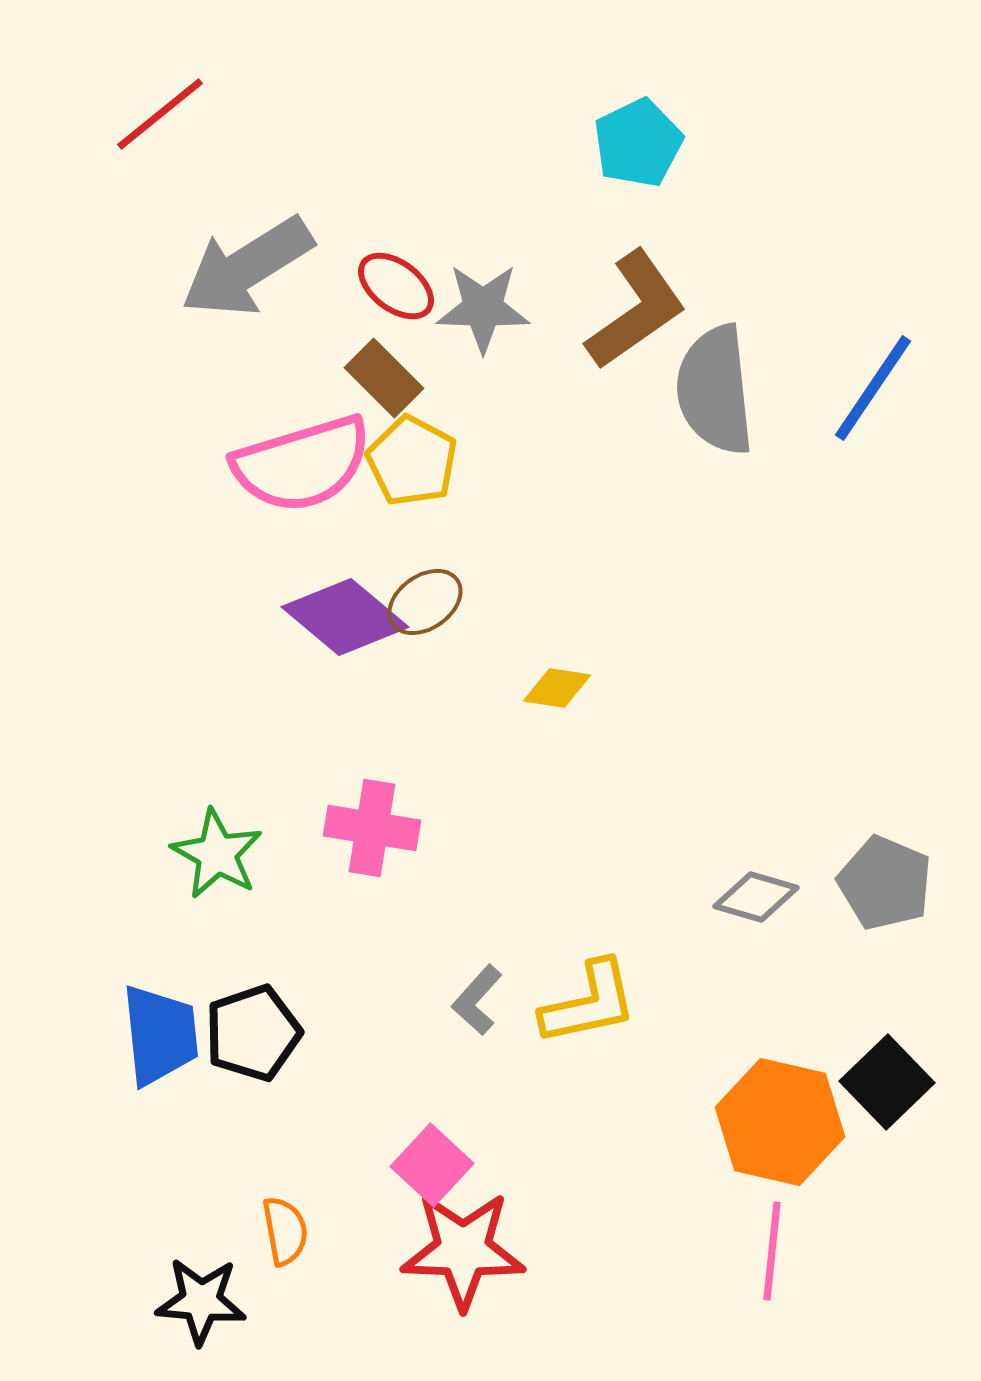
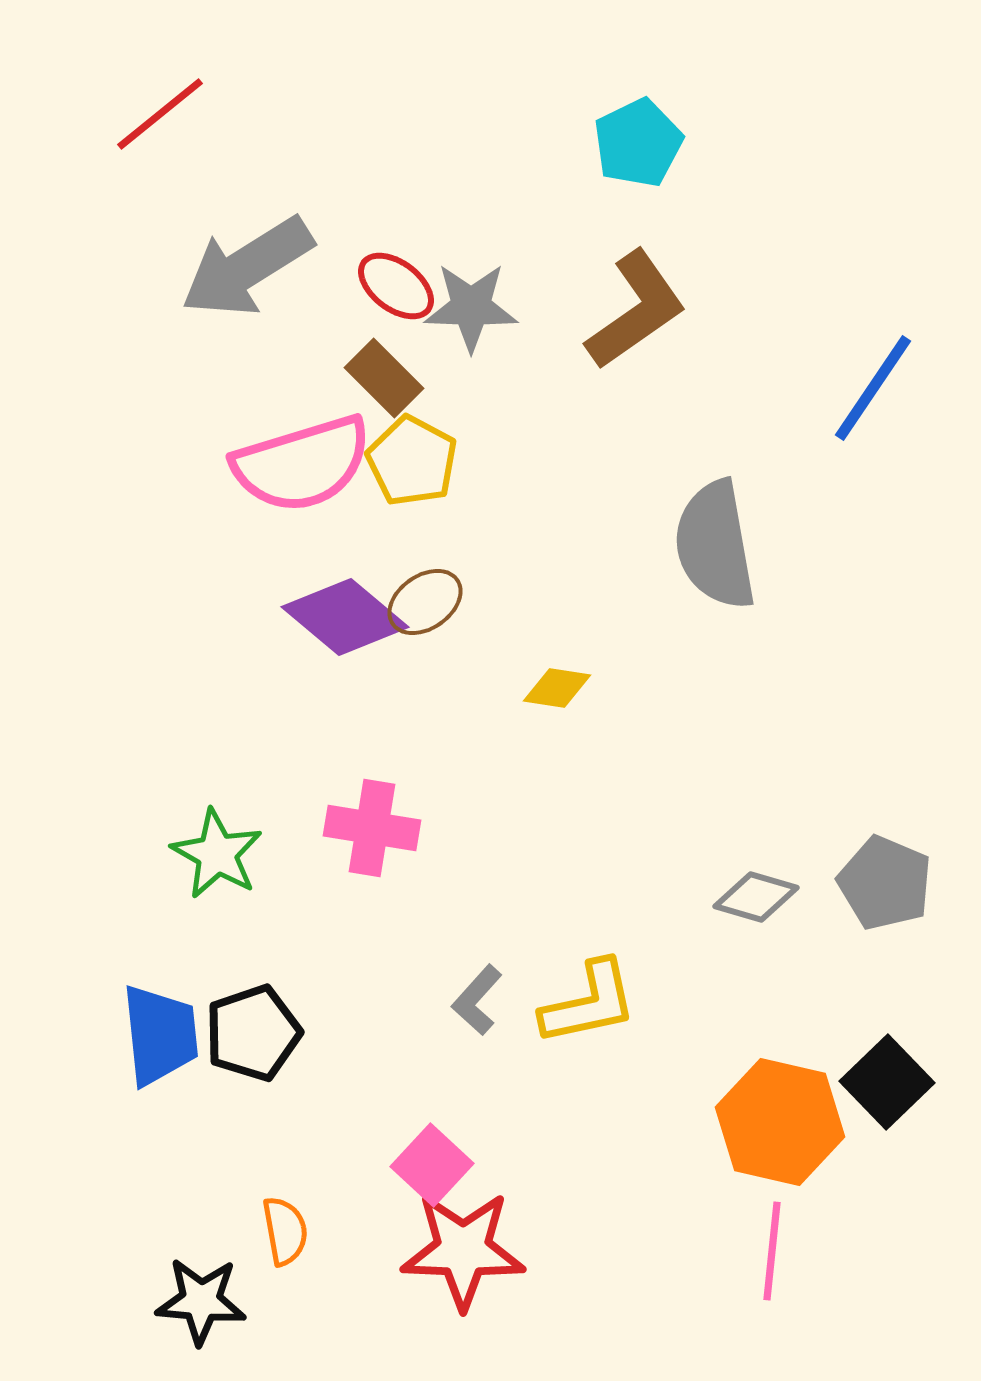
gray star: moved 12 px left, 1 px up
gray semicircle: moved 155 px down; rotated 4 degrees counterclockwise
